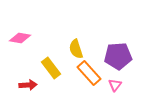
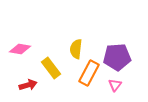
pink diamond: moved 11 px down
yellow semicircle: rotated 24 degrees clockwise
purple pentagon: moved 1 px left, 1 px down
orange rectangle: rotated 70 degrees clockwise
red arrow: rotated 12 degrees counterclockwise
